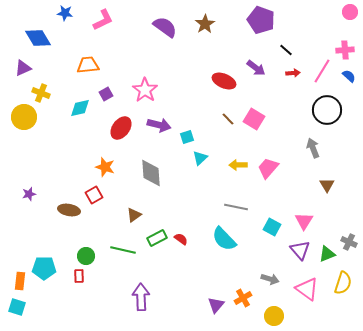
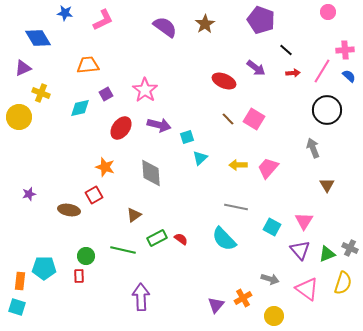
pink circle at (350, 12): moved 22 px left
yellow circle at (24, 117): moved 5 px left
gray cross at (349, 242): moved 1 px right, 6 px down
